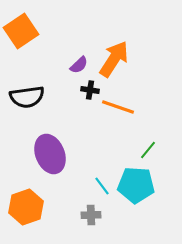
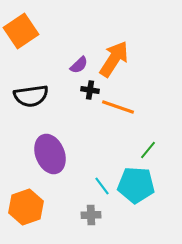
black semicircle: moved 4 px right, 1 px up
